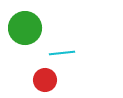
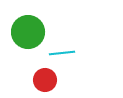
green circle: moved 3 px right, 4 px down
